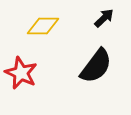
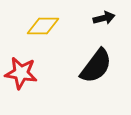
black arrow: rotated 30 degrees clockwise
red star: rotated 16 degrees counterclockwise
